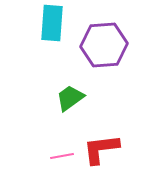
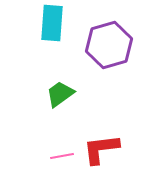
purple hexagon: moved 5 px right; rotated 12 degrees counterclockwise
green trapezoid: moved 10 px left, 4 px up
